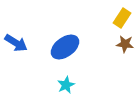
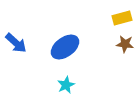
yellow rectangle: rotated 42 degrees clockwise
blue arrow: rotated 10 degrees clockwise
